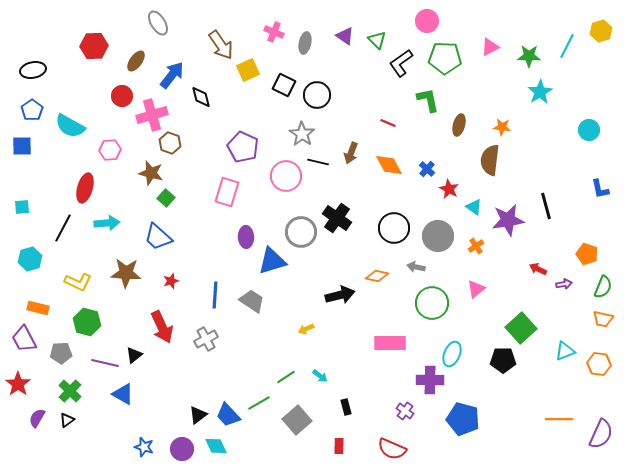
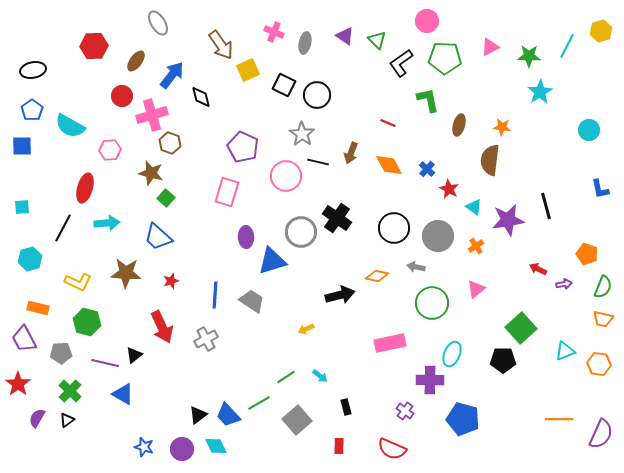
pink rectangle at (390, 343): rotated 12 degrees counterclockwise
